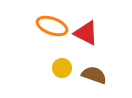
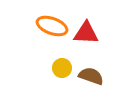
red triangle: rotated 24 degrees counterclockwise
brown semicircle: moved 3 px left, 1 px down
